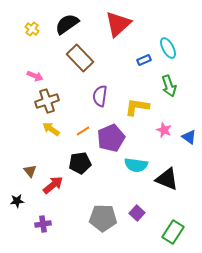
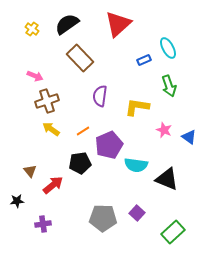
purple pentagon: moved 2 px left, 7 px down
green rectangle: rotated 15 degrees clockwise
